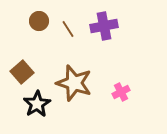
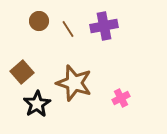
pink cross: moved 6 px down
